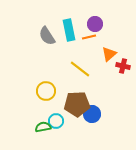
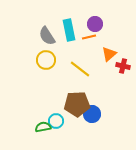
yellow circle: moved 31 px up
